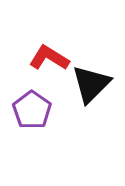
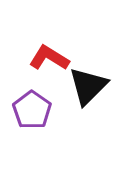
black triangle: moved 3 px left, 2 px down
